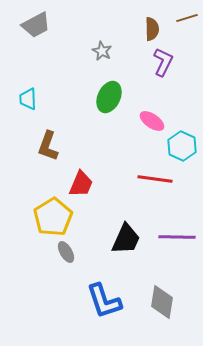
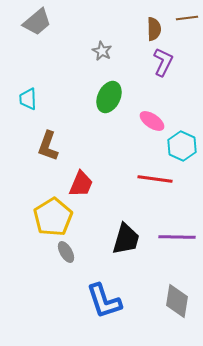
brown line: rotated 10 degrees clockwise
gray trapezoid: moved 1 px right, 3 px up; rotated 12 degrees counterclockwise
brown semicircle: moved 2 px right
black trapezoid: rotated 8 degrees counterclockwise
gray diamond: moved 15 px right, 1 px up
